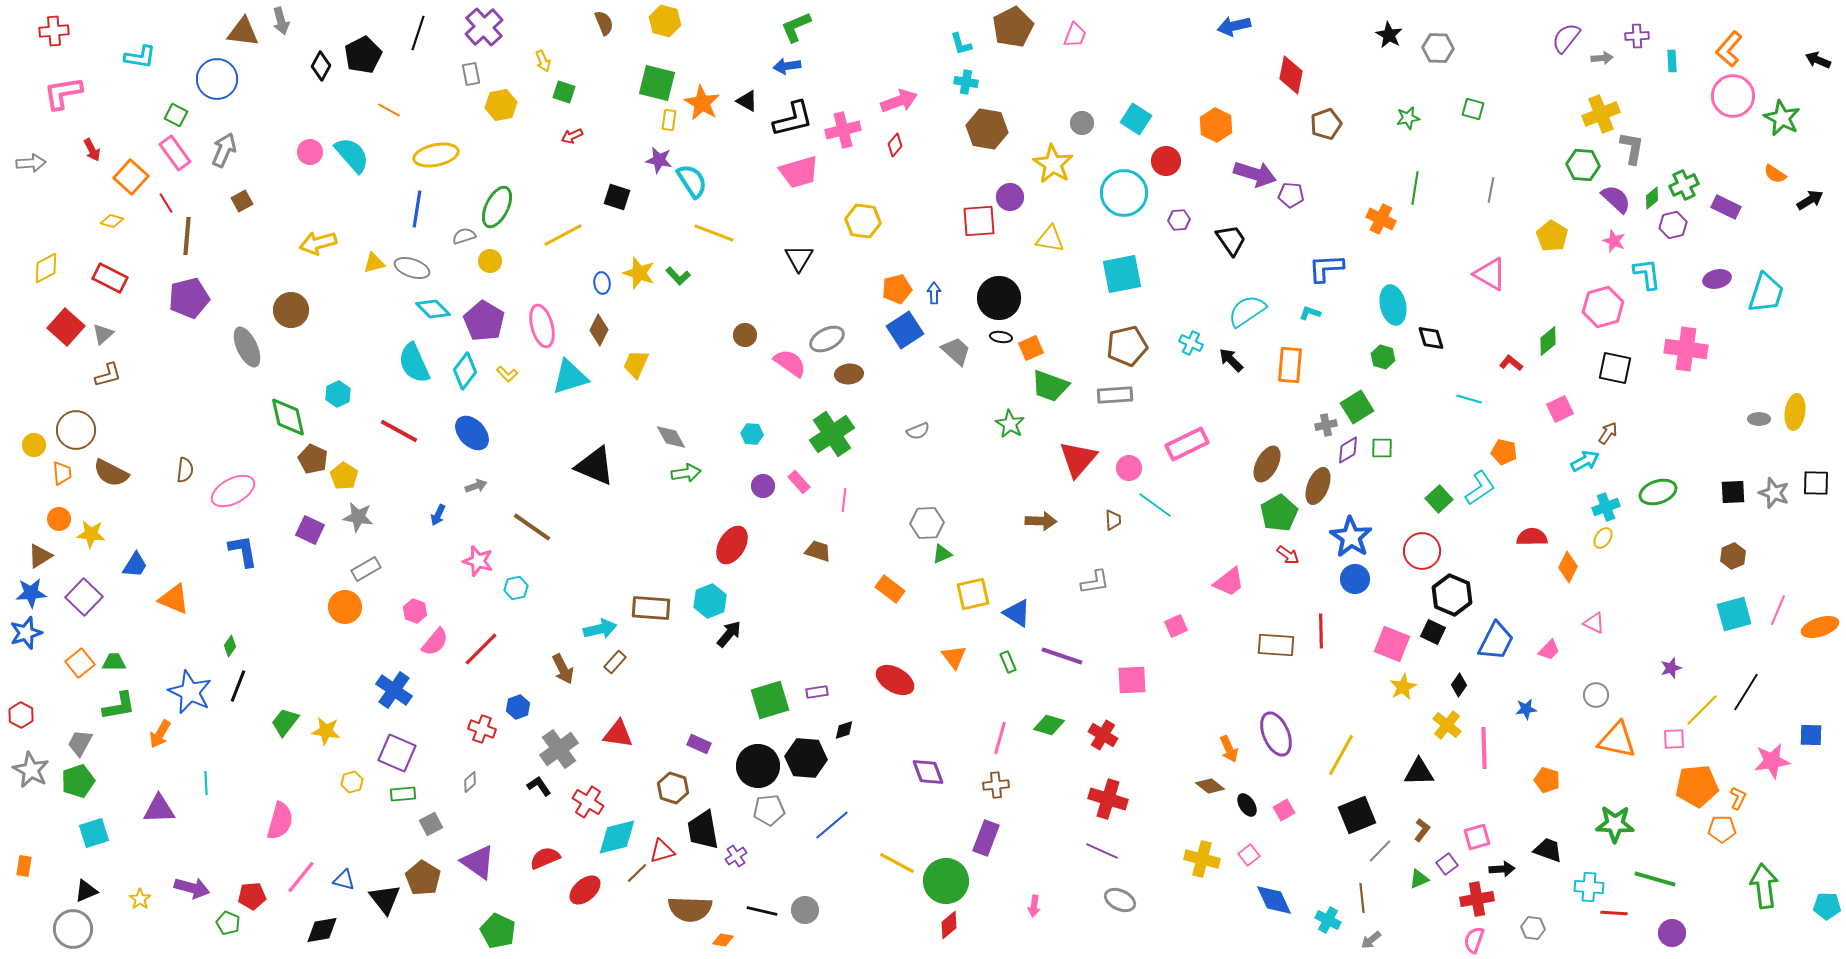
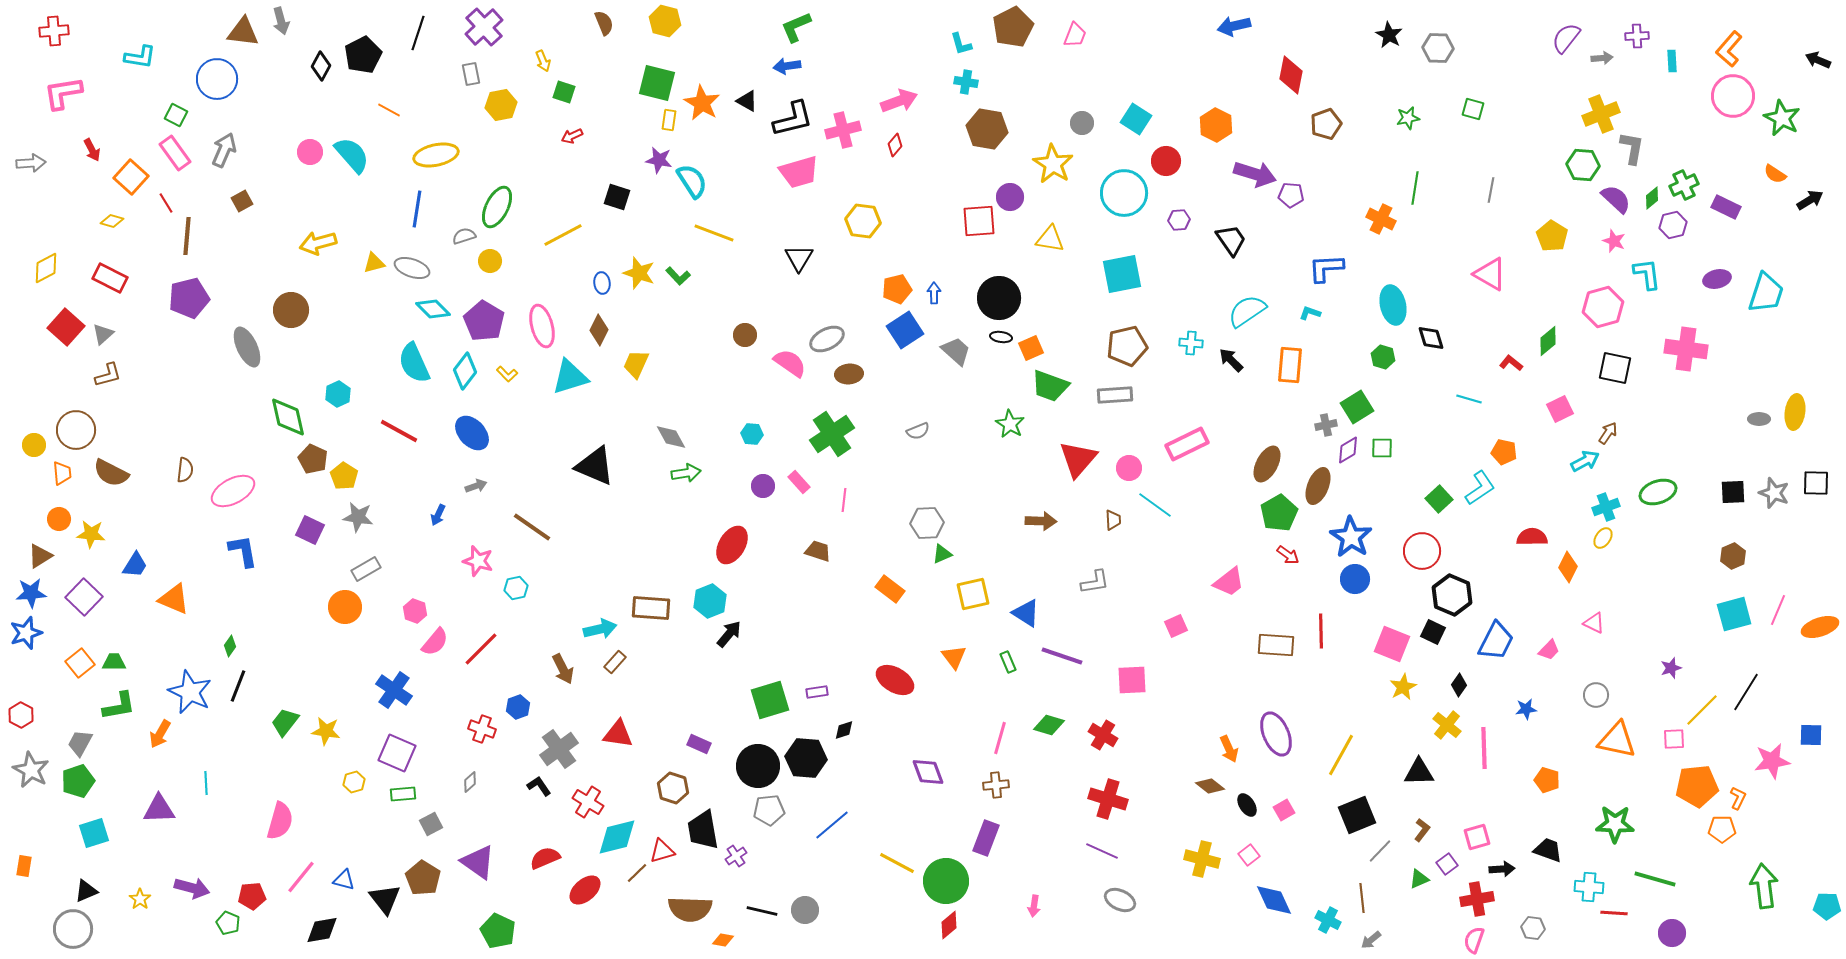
cyan cross at (1191, 343): rotated 20 degrees counterclockwise
blue triangle at (1017, 613): moved 9 px right
yellow hexagon at (352, 782): moved 2 px right
